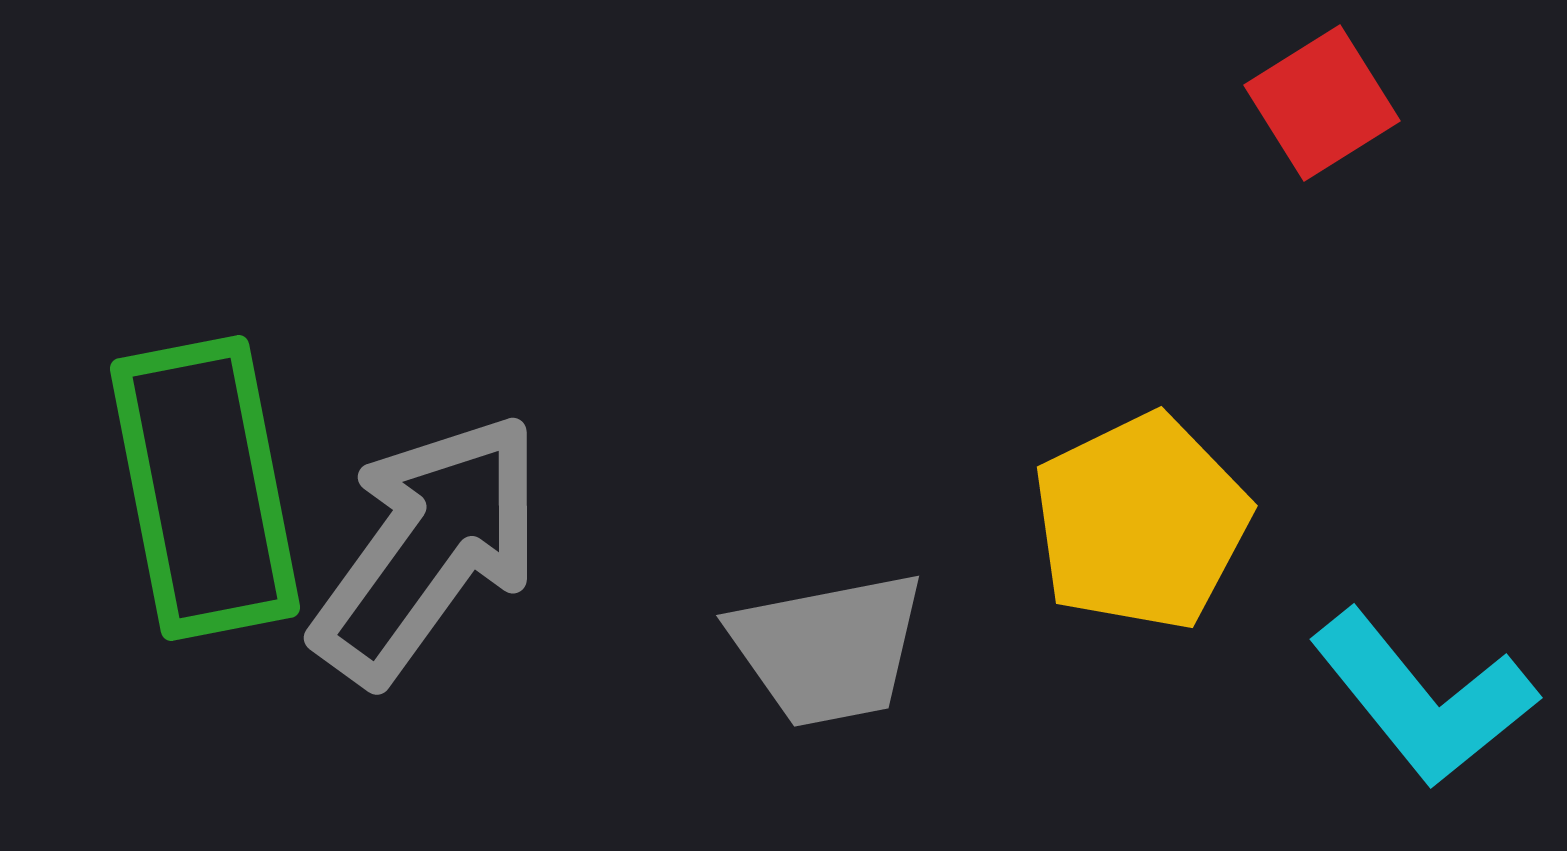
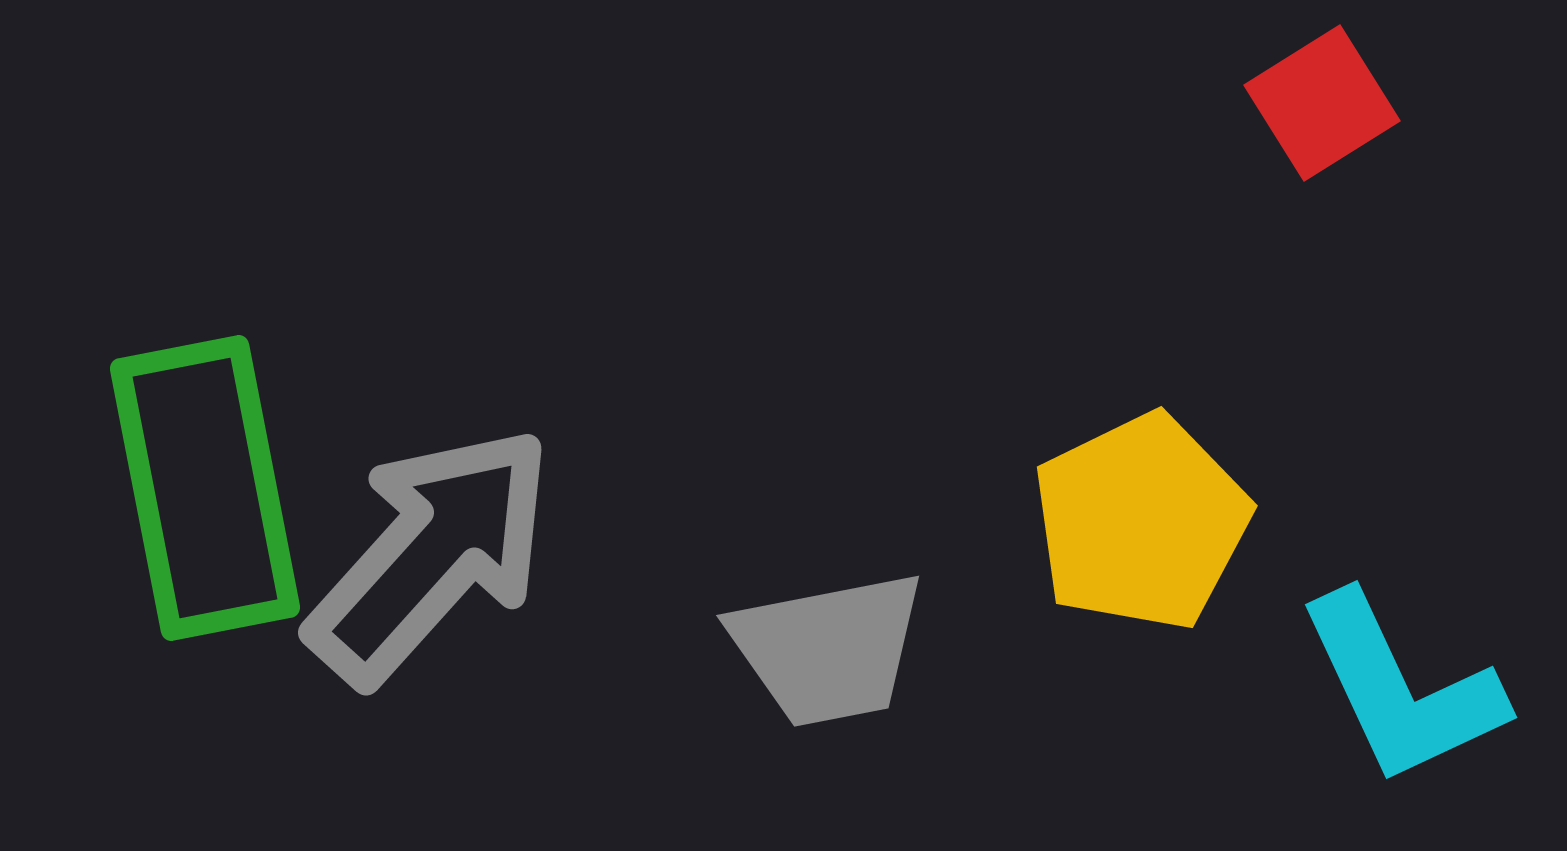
gray arrow: moved 3 px right, 7 px down; rotated 6 degrees clockwise
cyan L-shape: moved 22 px left, 9 px up; rotated 14 degrees clockwise
